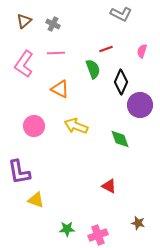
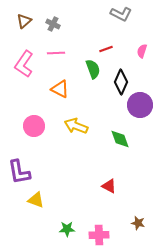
pink cross: moved 1 px right; rotated 18 degrees clockwise
